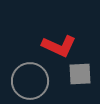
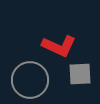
gray circle: moved 1 px up
